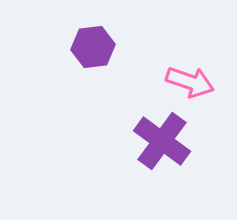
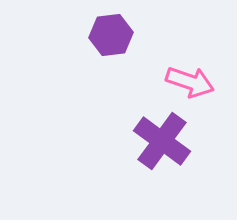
purple hexagon: moved 18 px right, 12 px up
